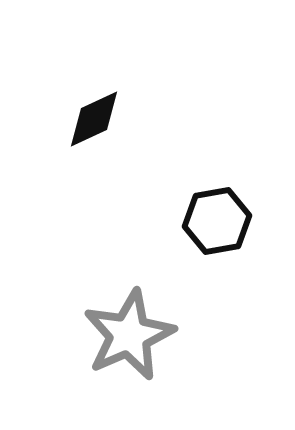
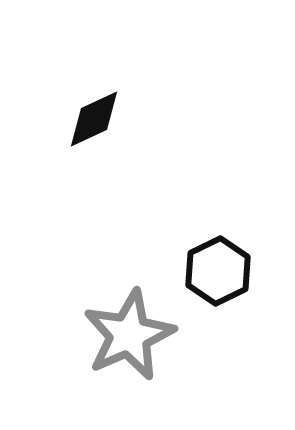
black hexagon: moved 1 px right, 50 px down; rotated 16 degrees counterclockwise
